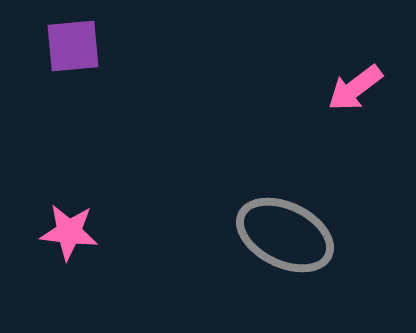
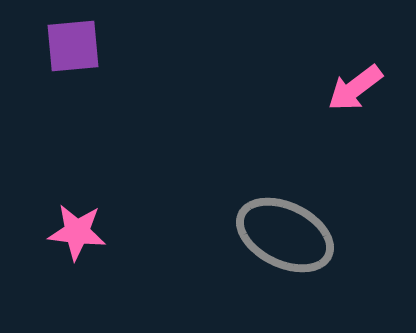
pink star: moved 8 px right
